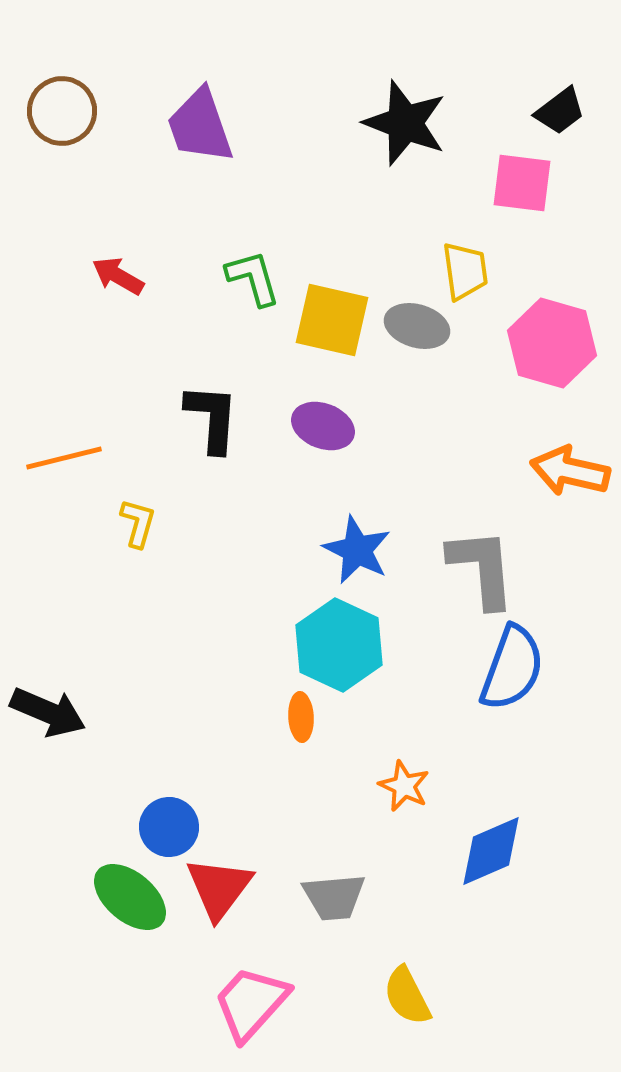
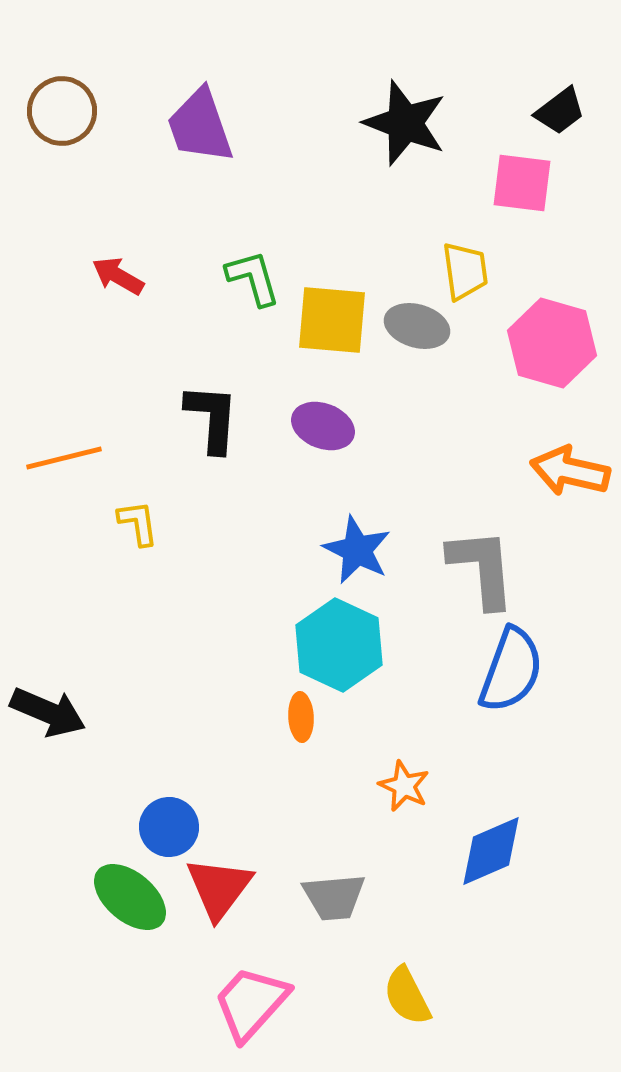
yellow square: rotated 8 degrees counterclockwise
yellow L-shape: rotated 24 degrees counterclockwise
blue semicircle: moved 1 px left, 2 px down
